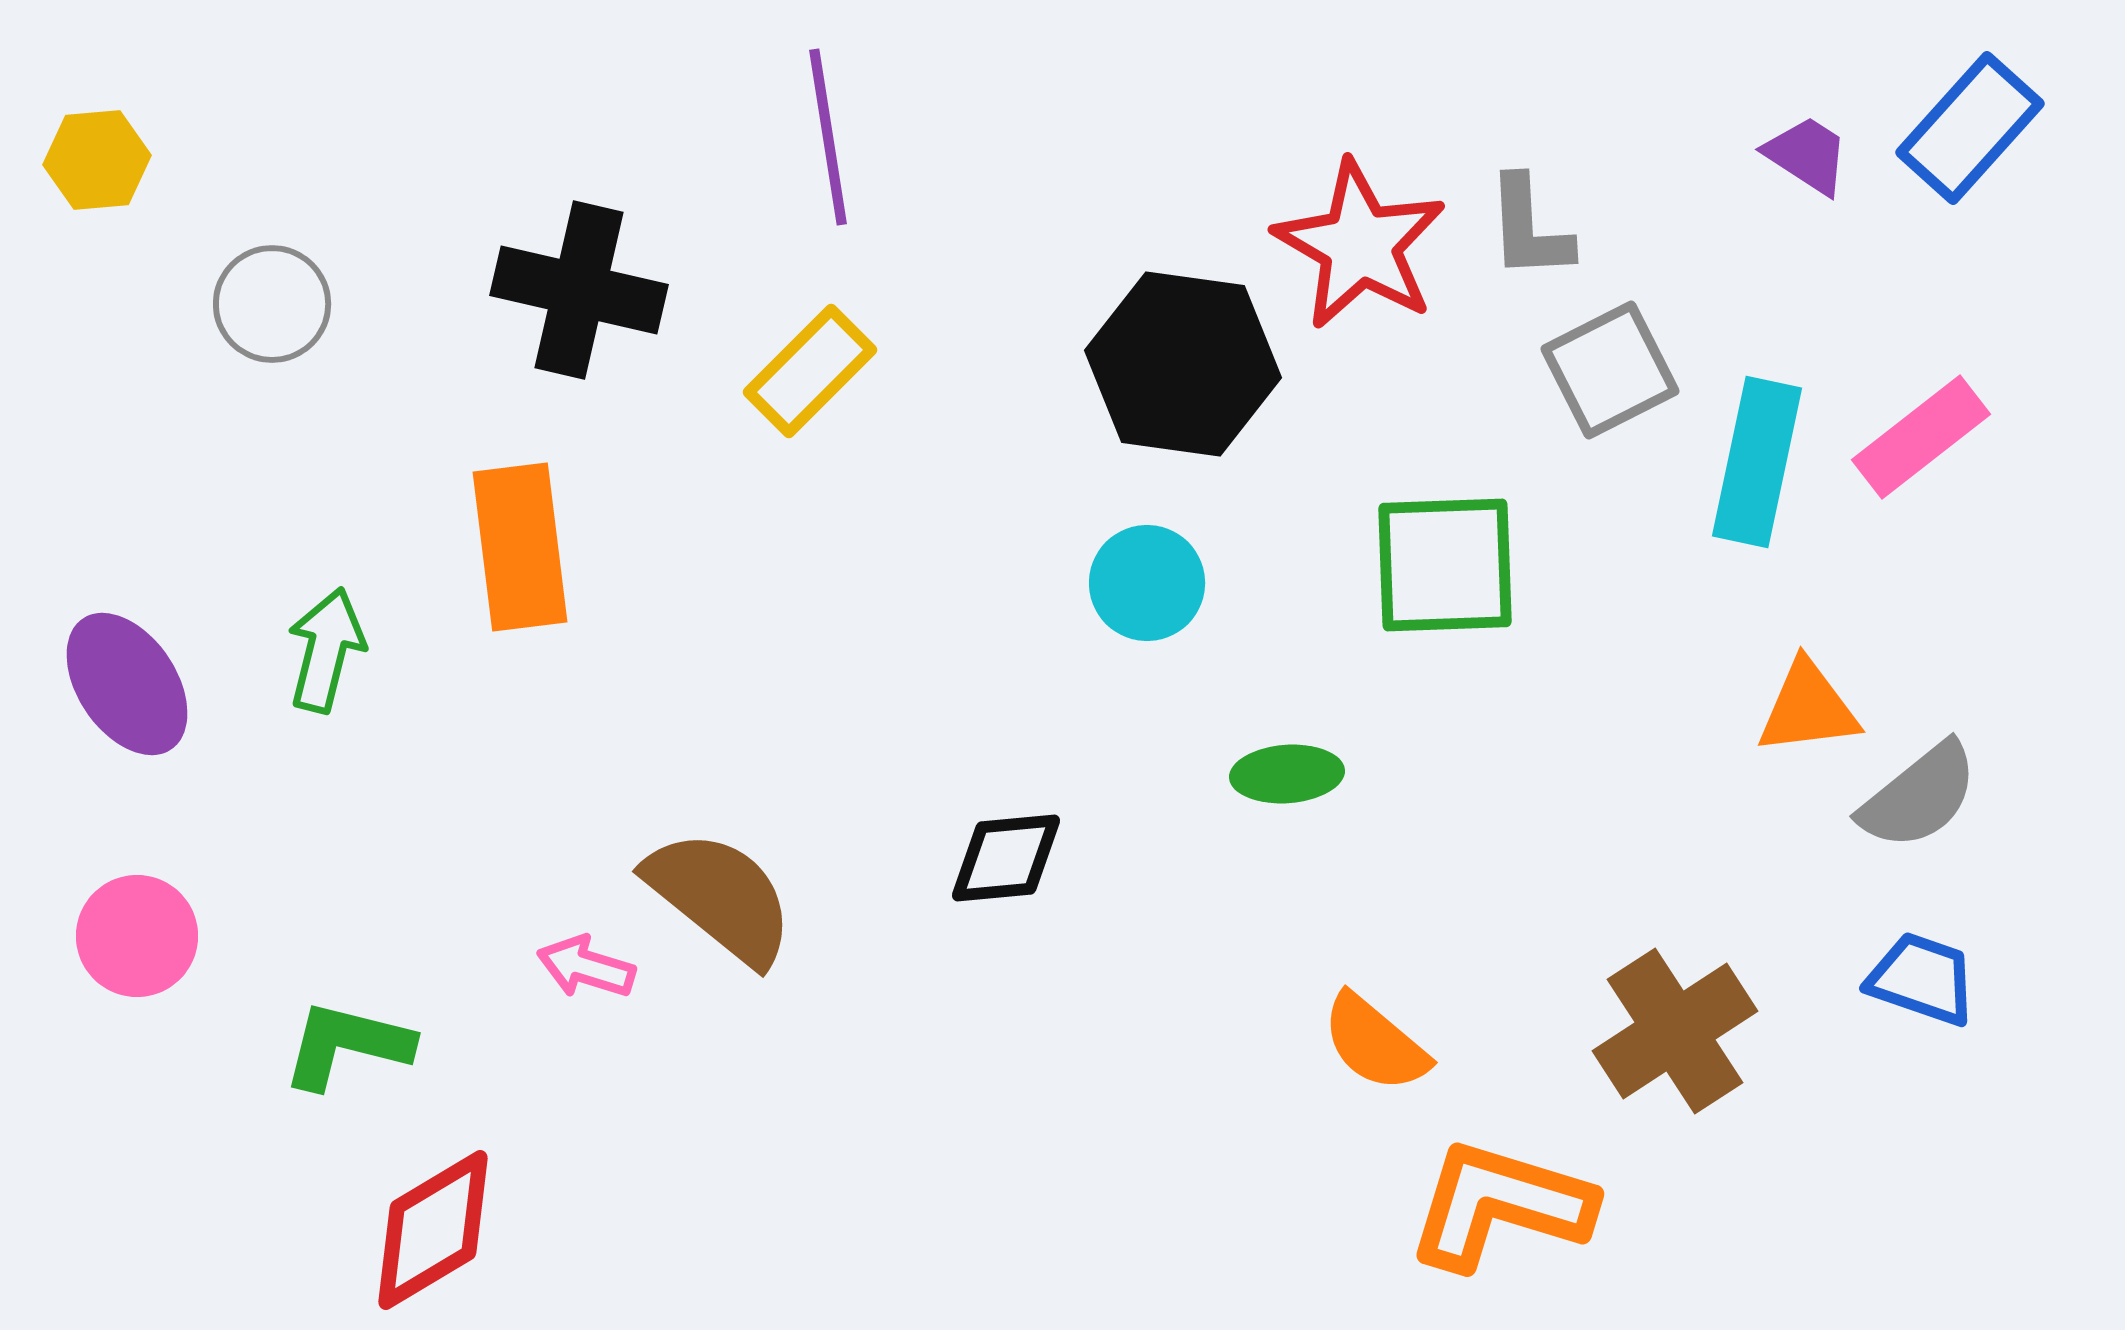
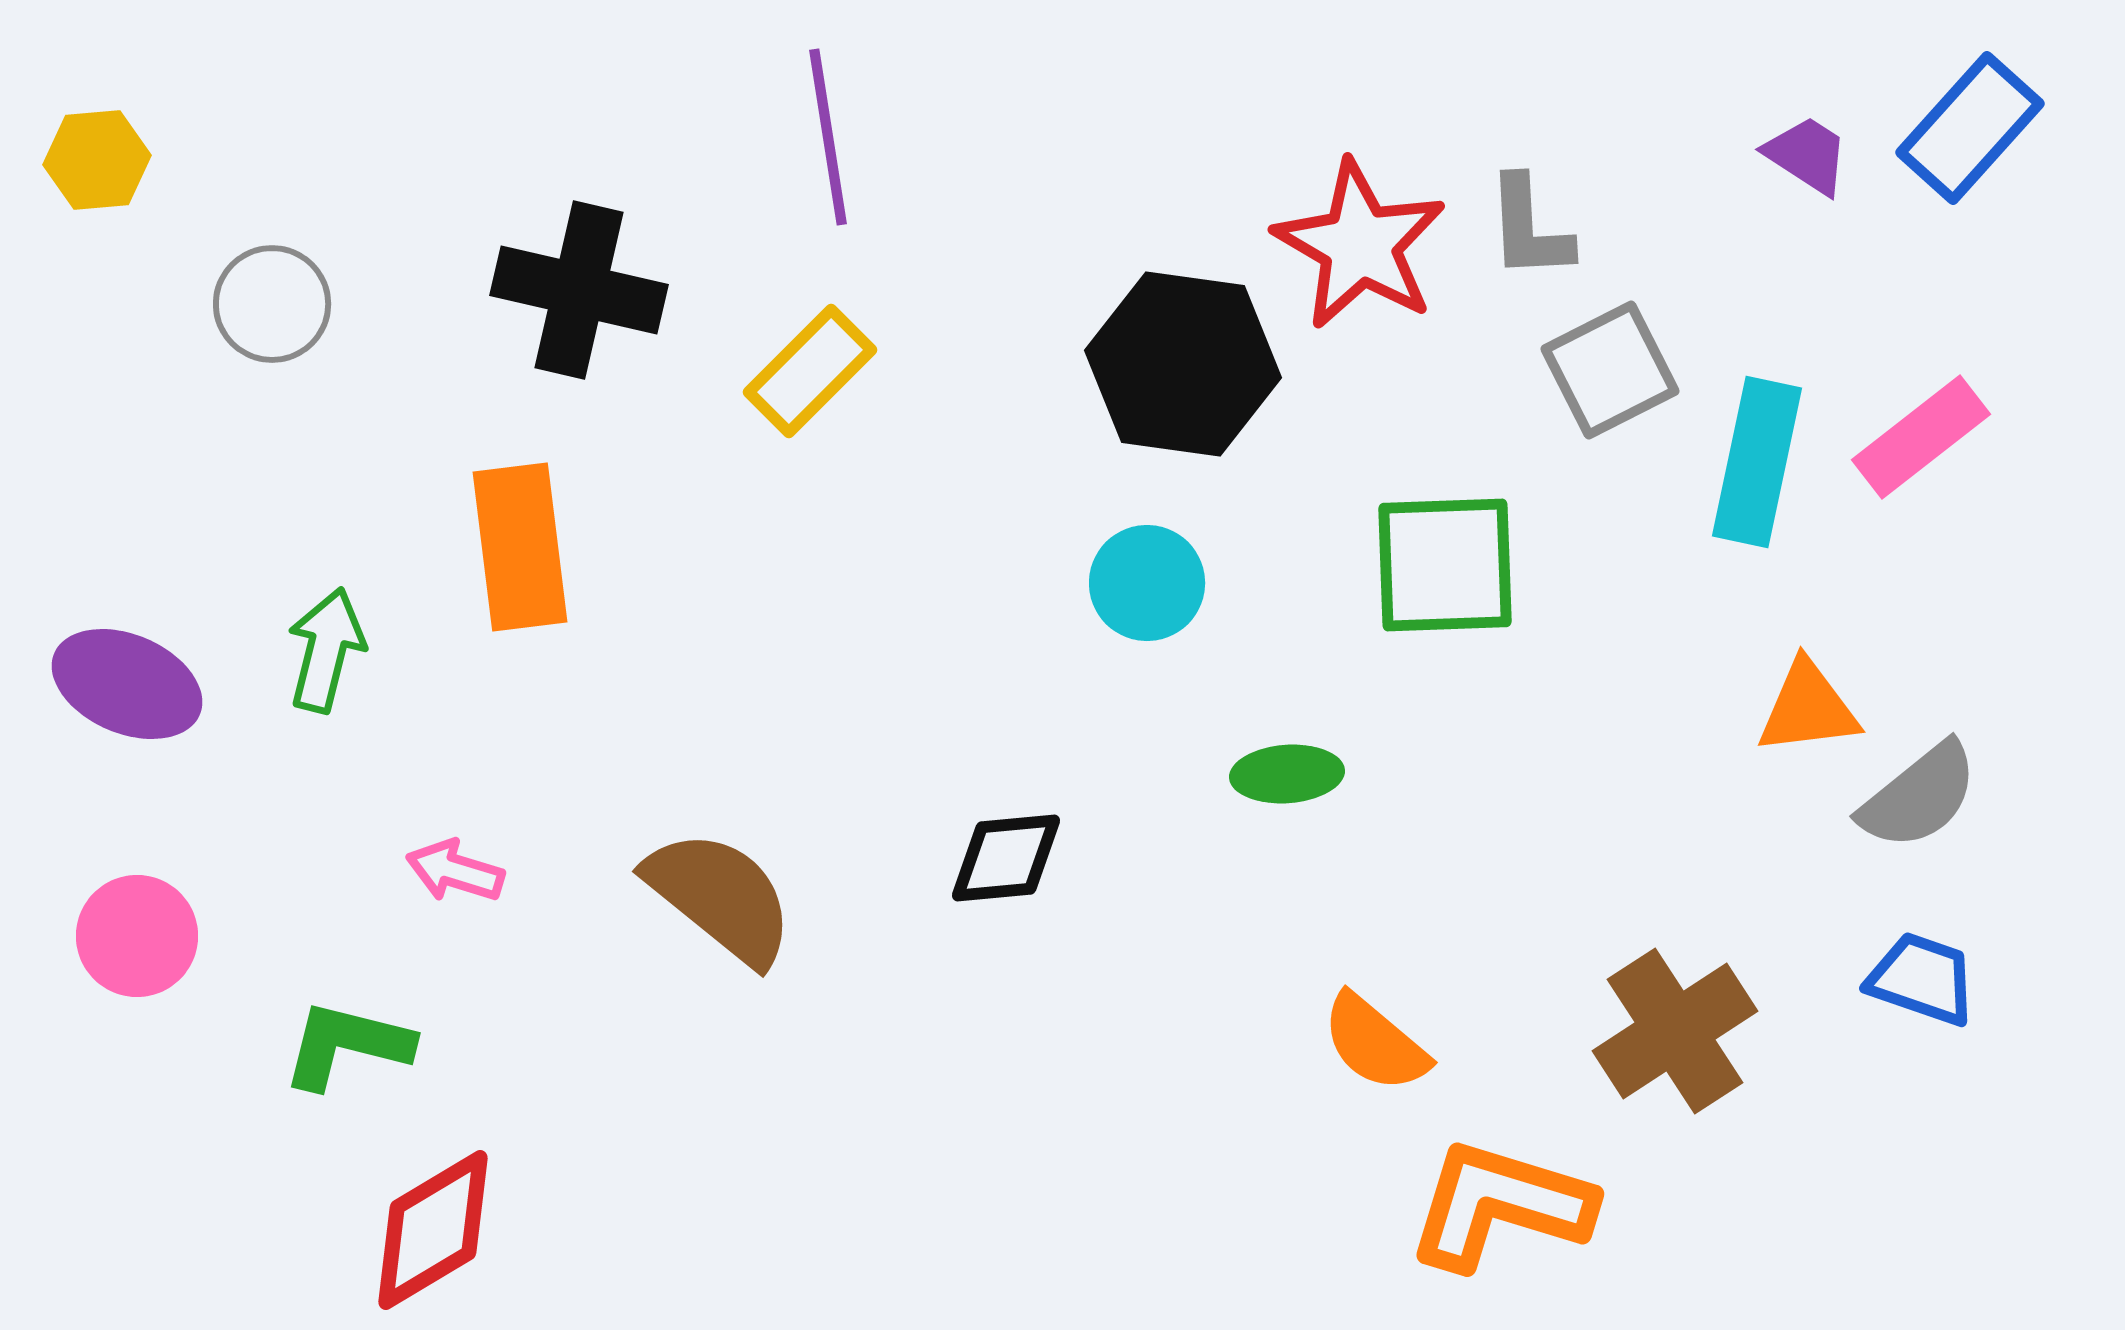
purple ellipse: rotated 33 degrees counterclockwise
pink arrow: moved 131 px left, 96 px up
